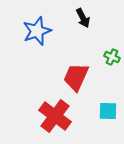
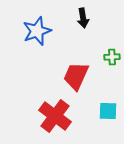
black arrow: rotated 18 degrees clockwise
green cross: rotated 28 degrees counterclockwise
red trapezoid: moved 1 px up
